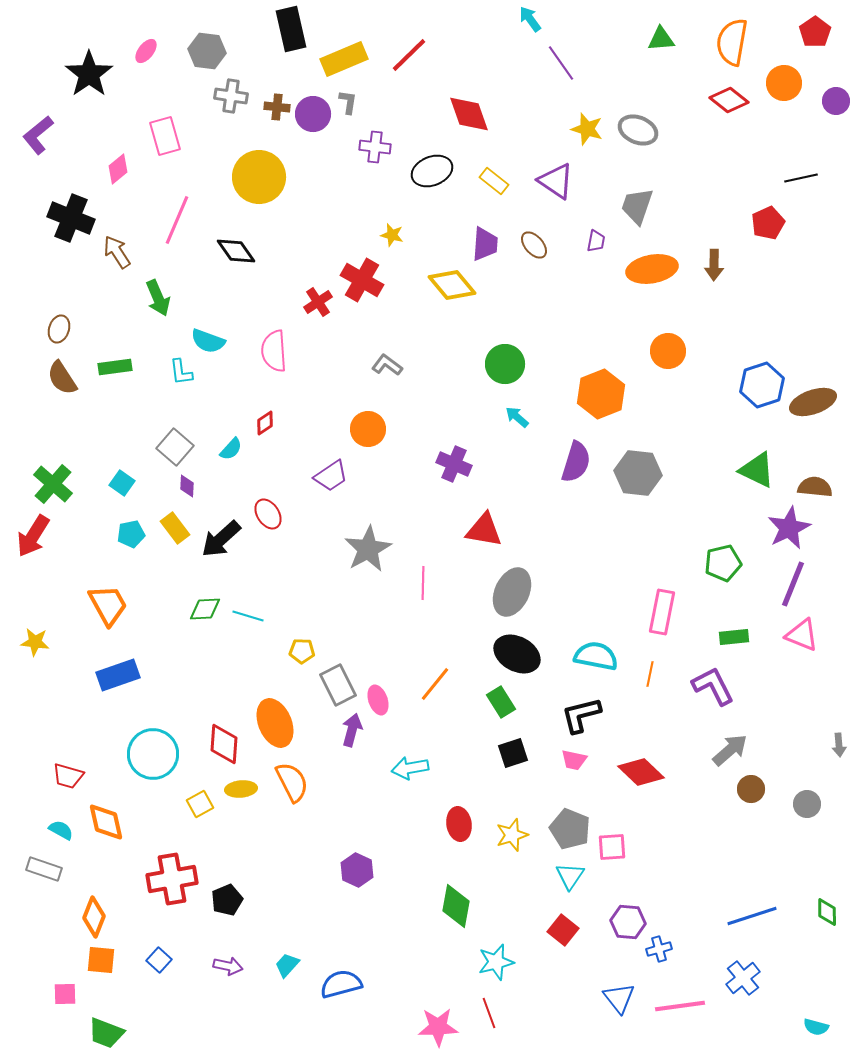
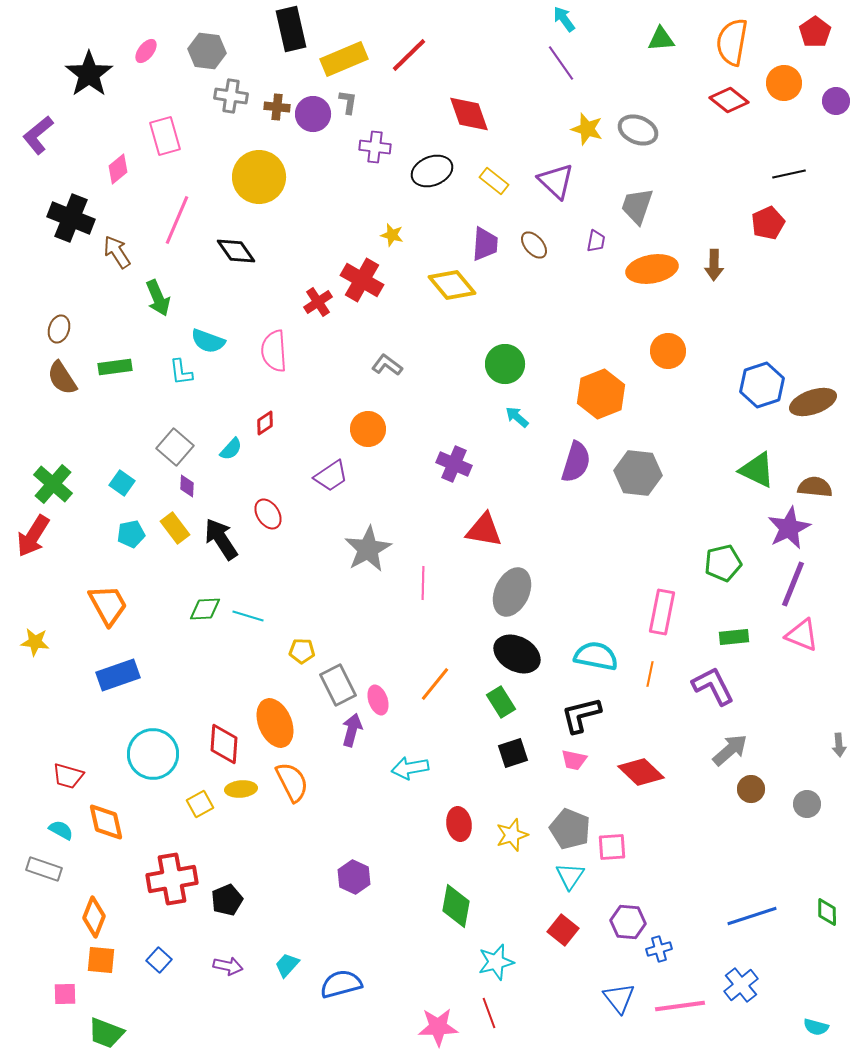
cyan arrow at (530, 19): moved 34 px right
black line at (801, 178): moved 12 px left, 4 px up
purple triangle at (556, 181): rotated 9 degrees clockwise
black arrow at (221, 539): rotated 99 degrees clockwise
purple hexagon at (357, 870): moved 3 px left, 7 px down
blue cross at (743, 978): moved 2 px left, 7 px down
